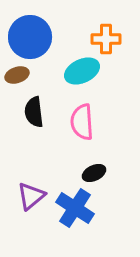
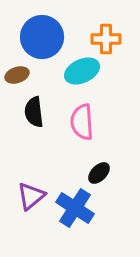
blue circle: moved 12 px right
black ellipse: moved 5 px right; rotated 20 degrees counterclockwise
